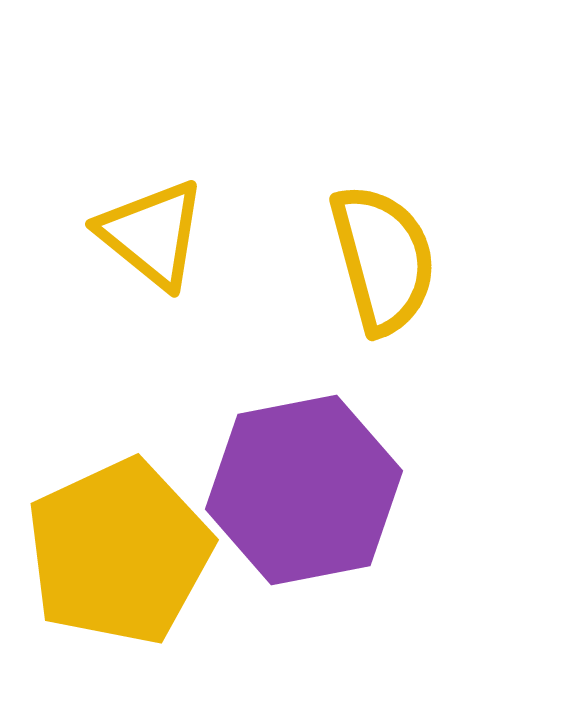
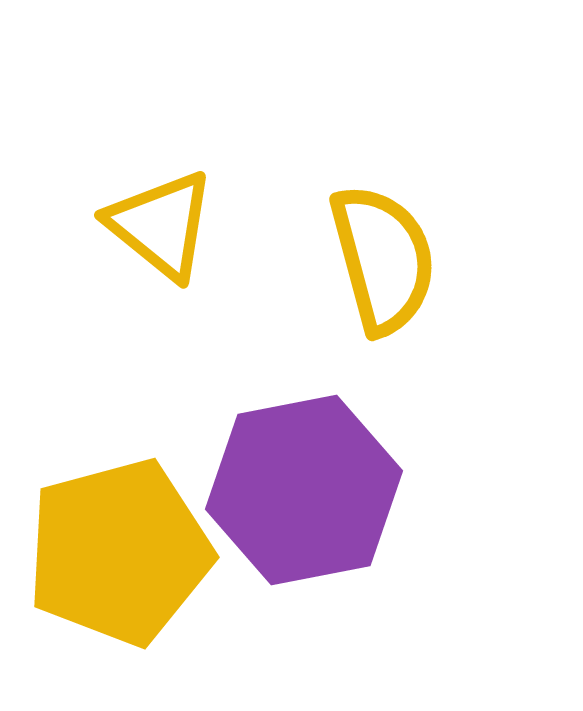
yellow triangle: moved 9 px right, 9 px up
yellow pentagon: rotated 10 degrees clockwise
